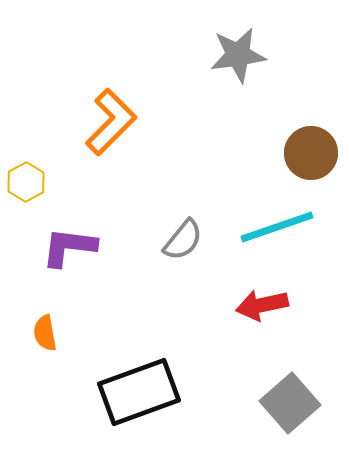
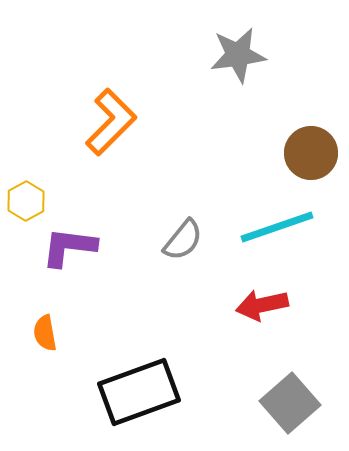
yellow hexagon: moved 19 px down
